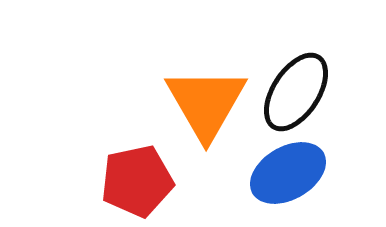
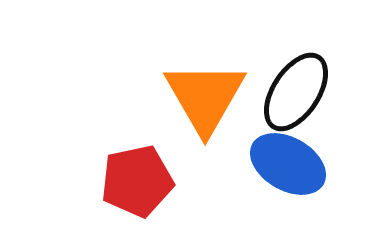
orange triangle: moved 1 px left, 6 px up
blue ellipse: moved 9 px up; rotated 60 degrees clockwise
